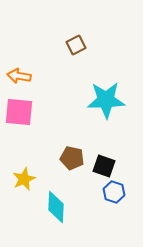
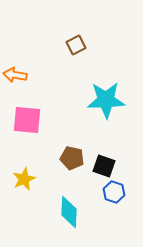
orange arrow: moved 4 px left, 1 px up
pink square: moved 8 px right, 8 px down
cyan diamond: moved 13 px right, 5 px down
